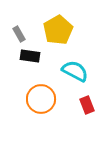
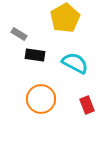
yellow pentagon: moved 7 px right, 12 px up
gray rectangle: rotated 28 degrees counterclockwise
black rectangle: moved 5 px right, 1 px up
cyan semicircle: moved 8 px up
